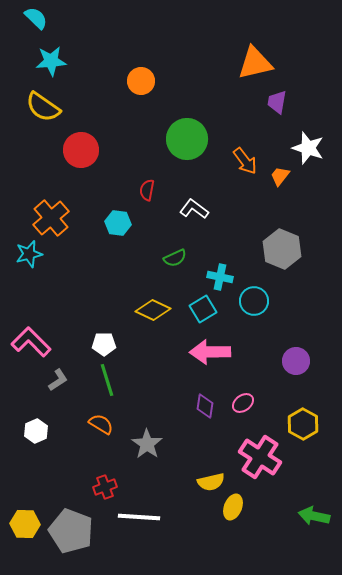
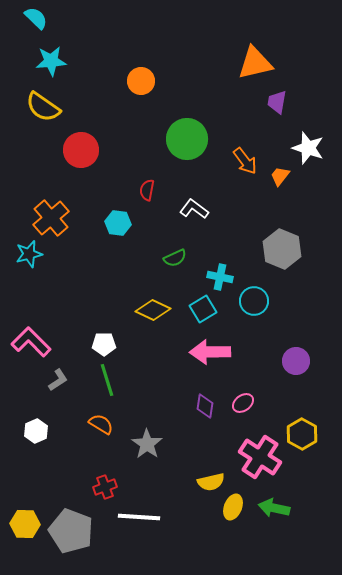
yellow hexagon at (303, 424): moved 1 px left, 10 px down
green arrow at (314, 516): moved 40 px left, 8 px up
